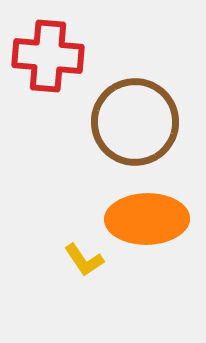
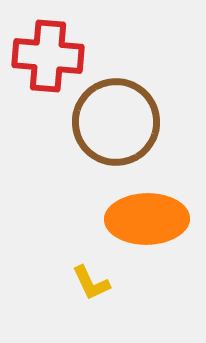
brown circle: moved 19 px left
yellow L-shape: moved 7 px right, 23 px down; rotated 9 degrees clockwise
